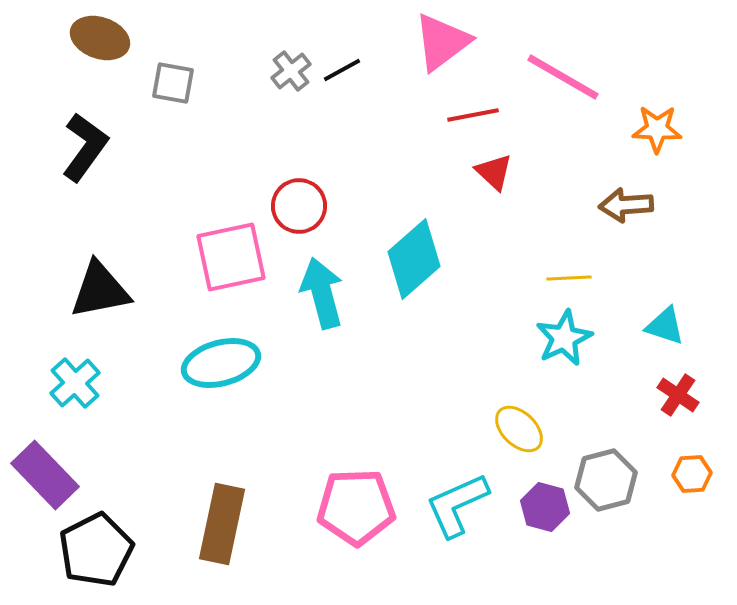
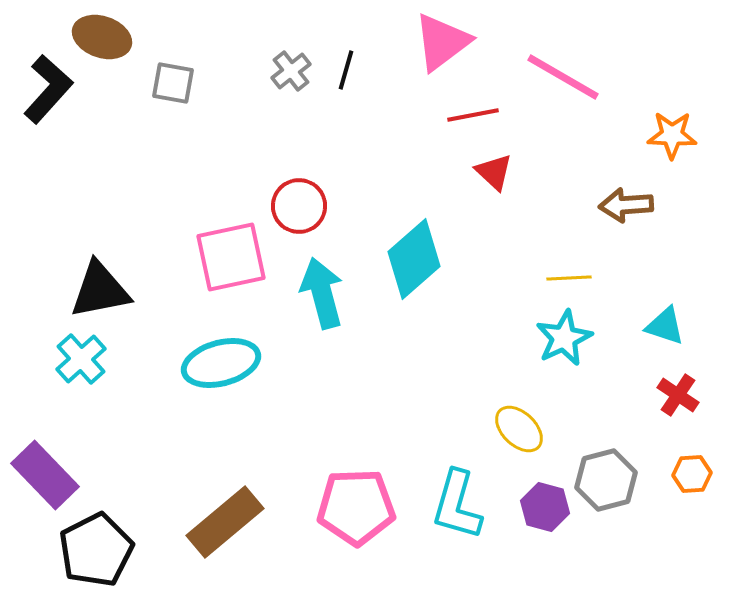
brown ellipse: moved 2 px right, 1 px up
black line: moved 4 px right; rotated 45 degrees counterclockwise
orange star: moved 15 px right, 6 px down
black L-shape: moved 37 px left, 58 px up; rotated 6 degrees clockwise
cyan cross: moved 6 px right, 24 px up
cyan L-shape: rotated 50 degrees counterclockwise
brown rectangle: moved 3 px right, 2 px up; rotated 38 degrees clockwise
